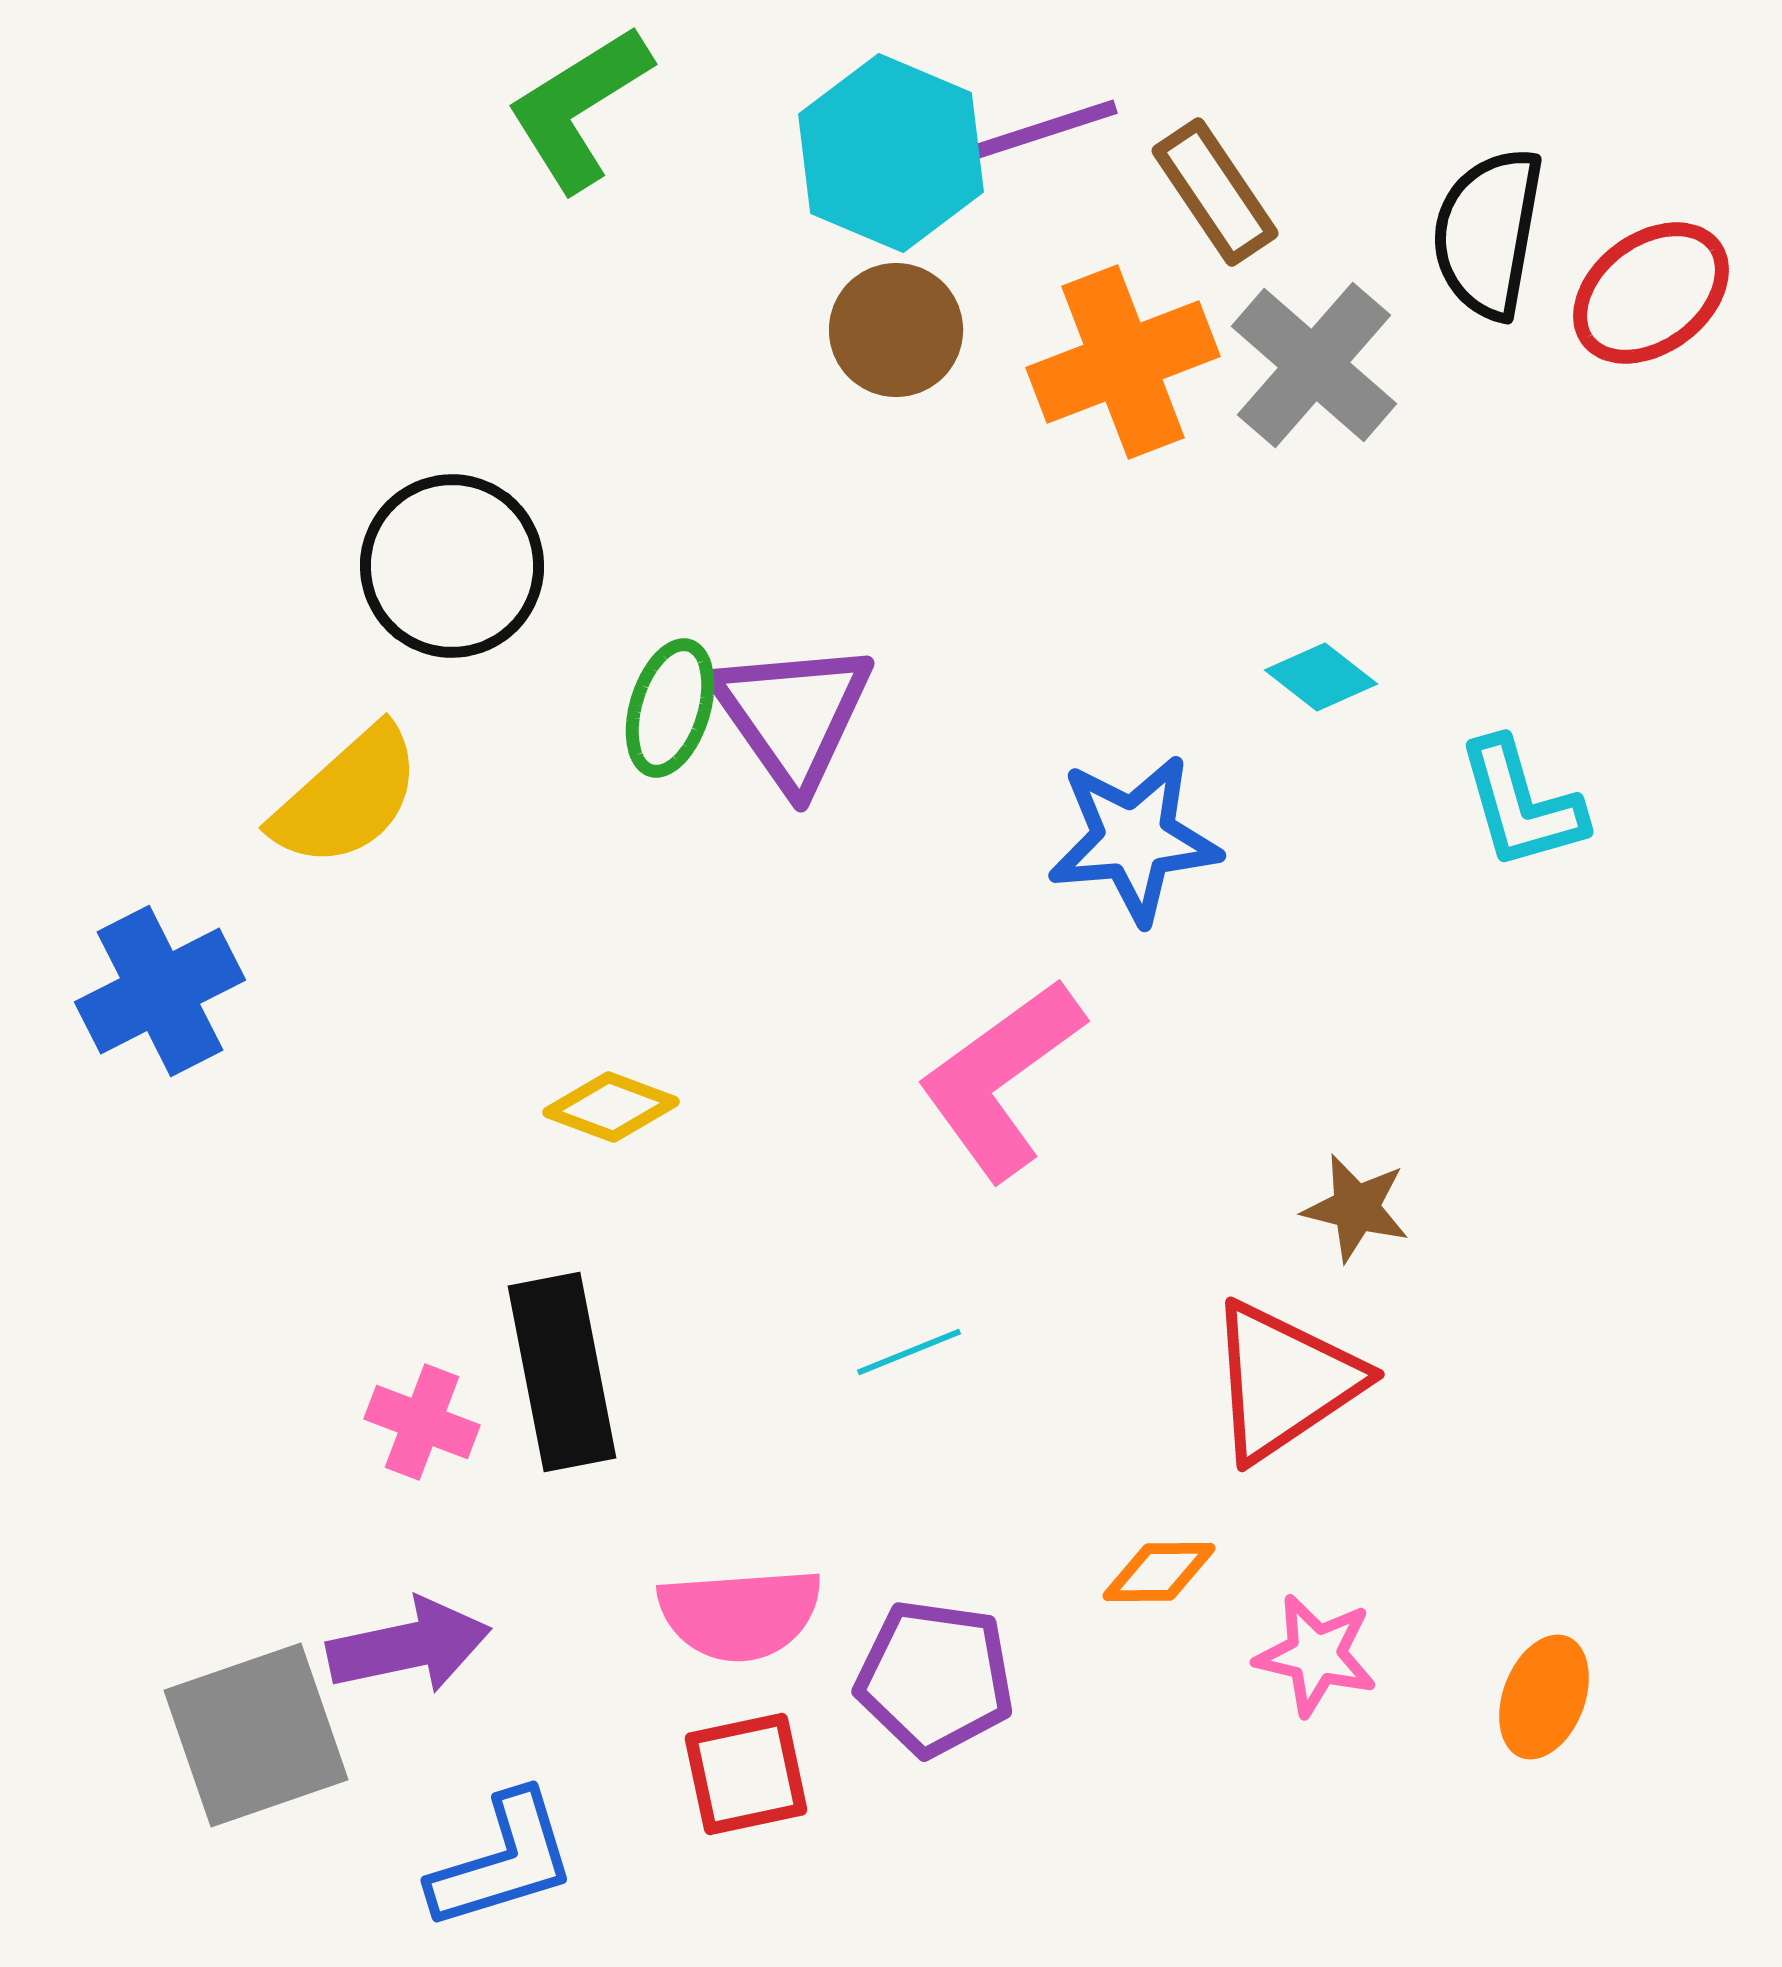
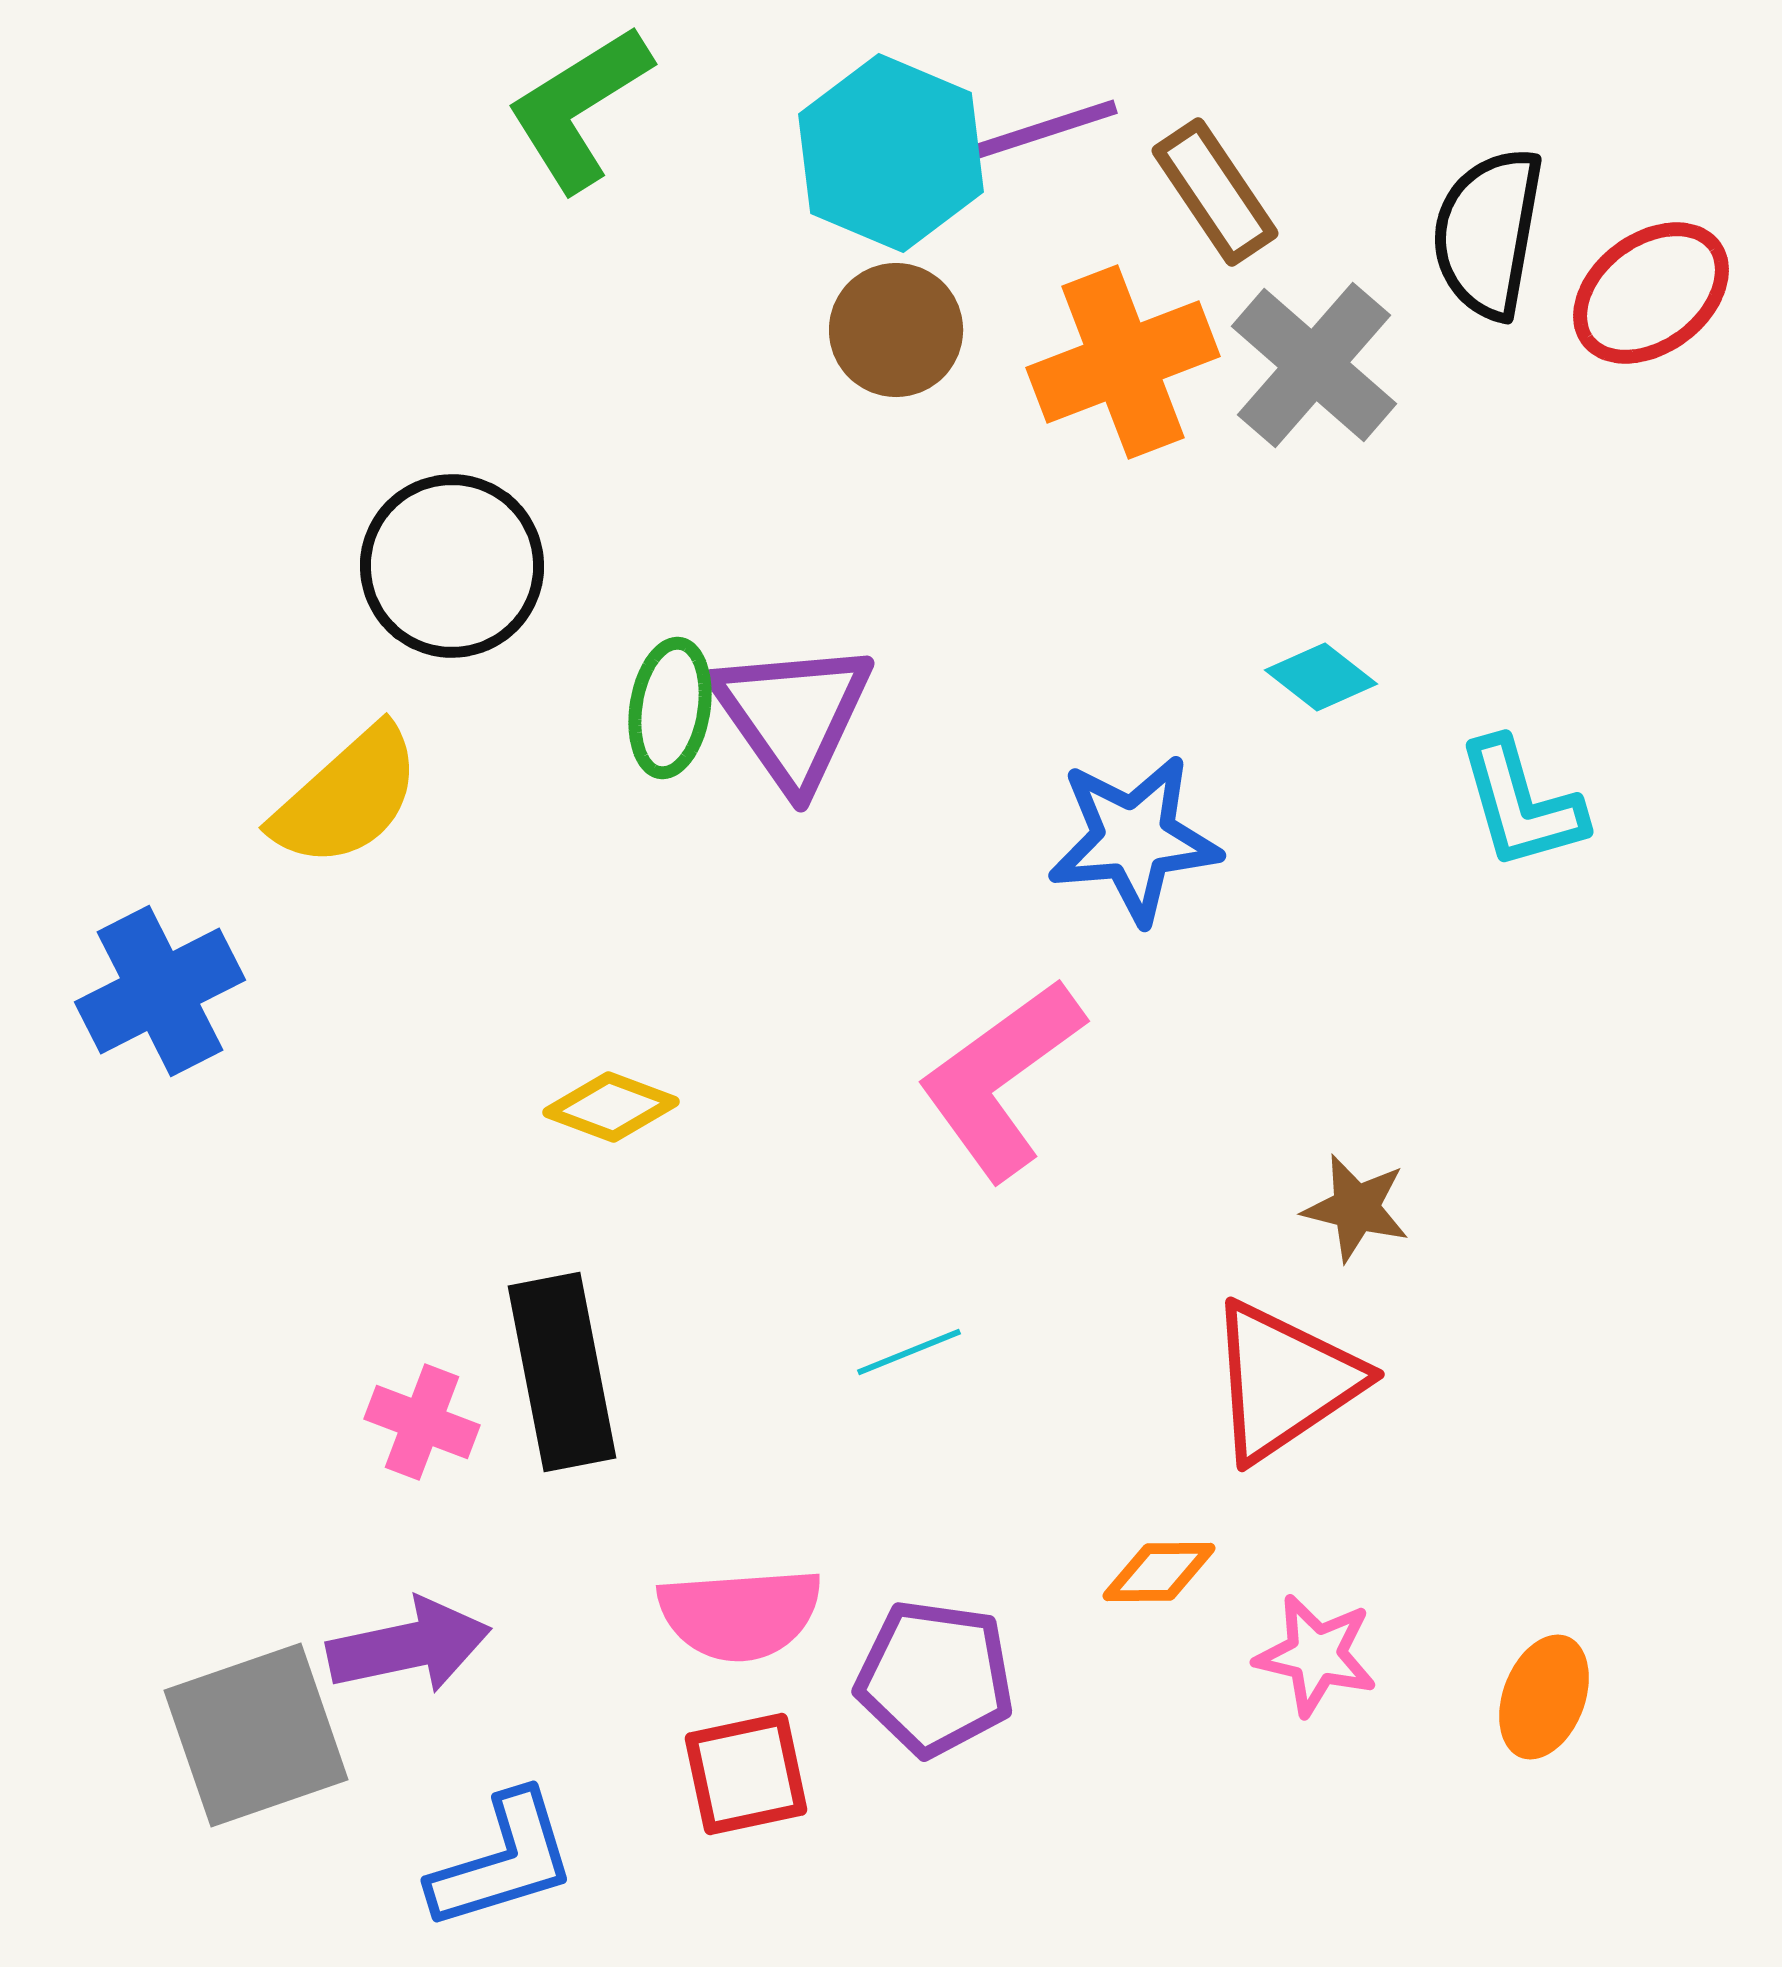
green ellipse: rotated 8 degrees counterclockwise
